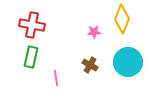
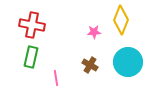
yellow diamond: moved 1 px left, 1 px down
